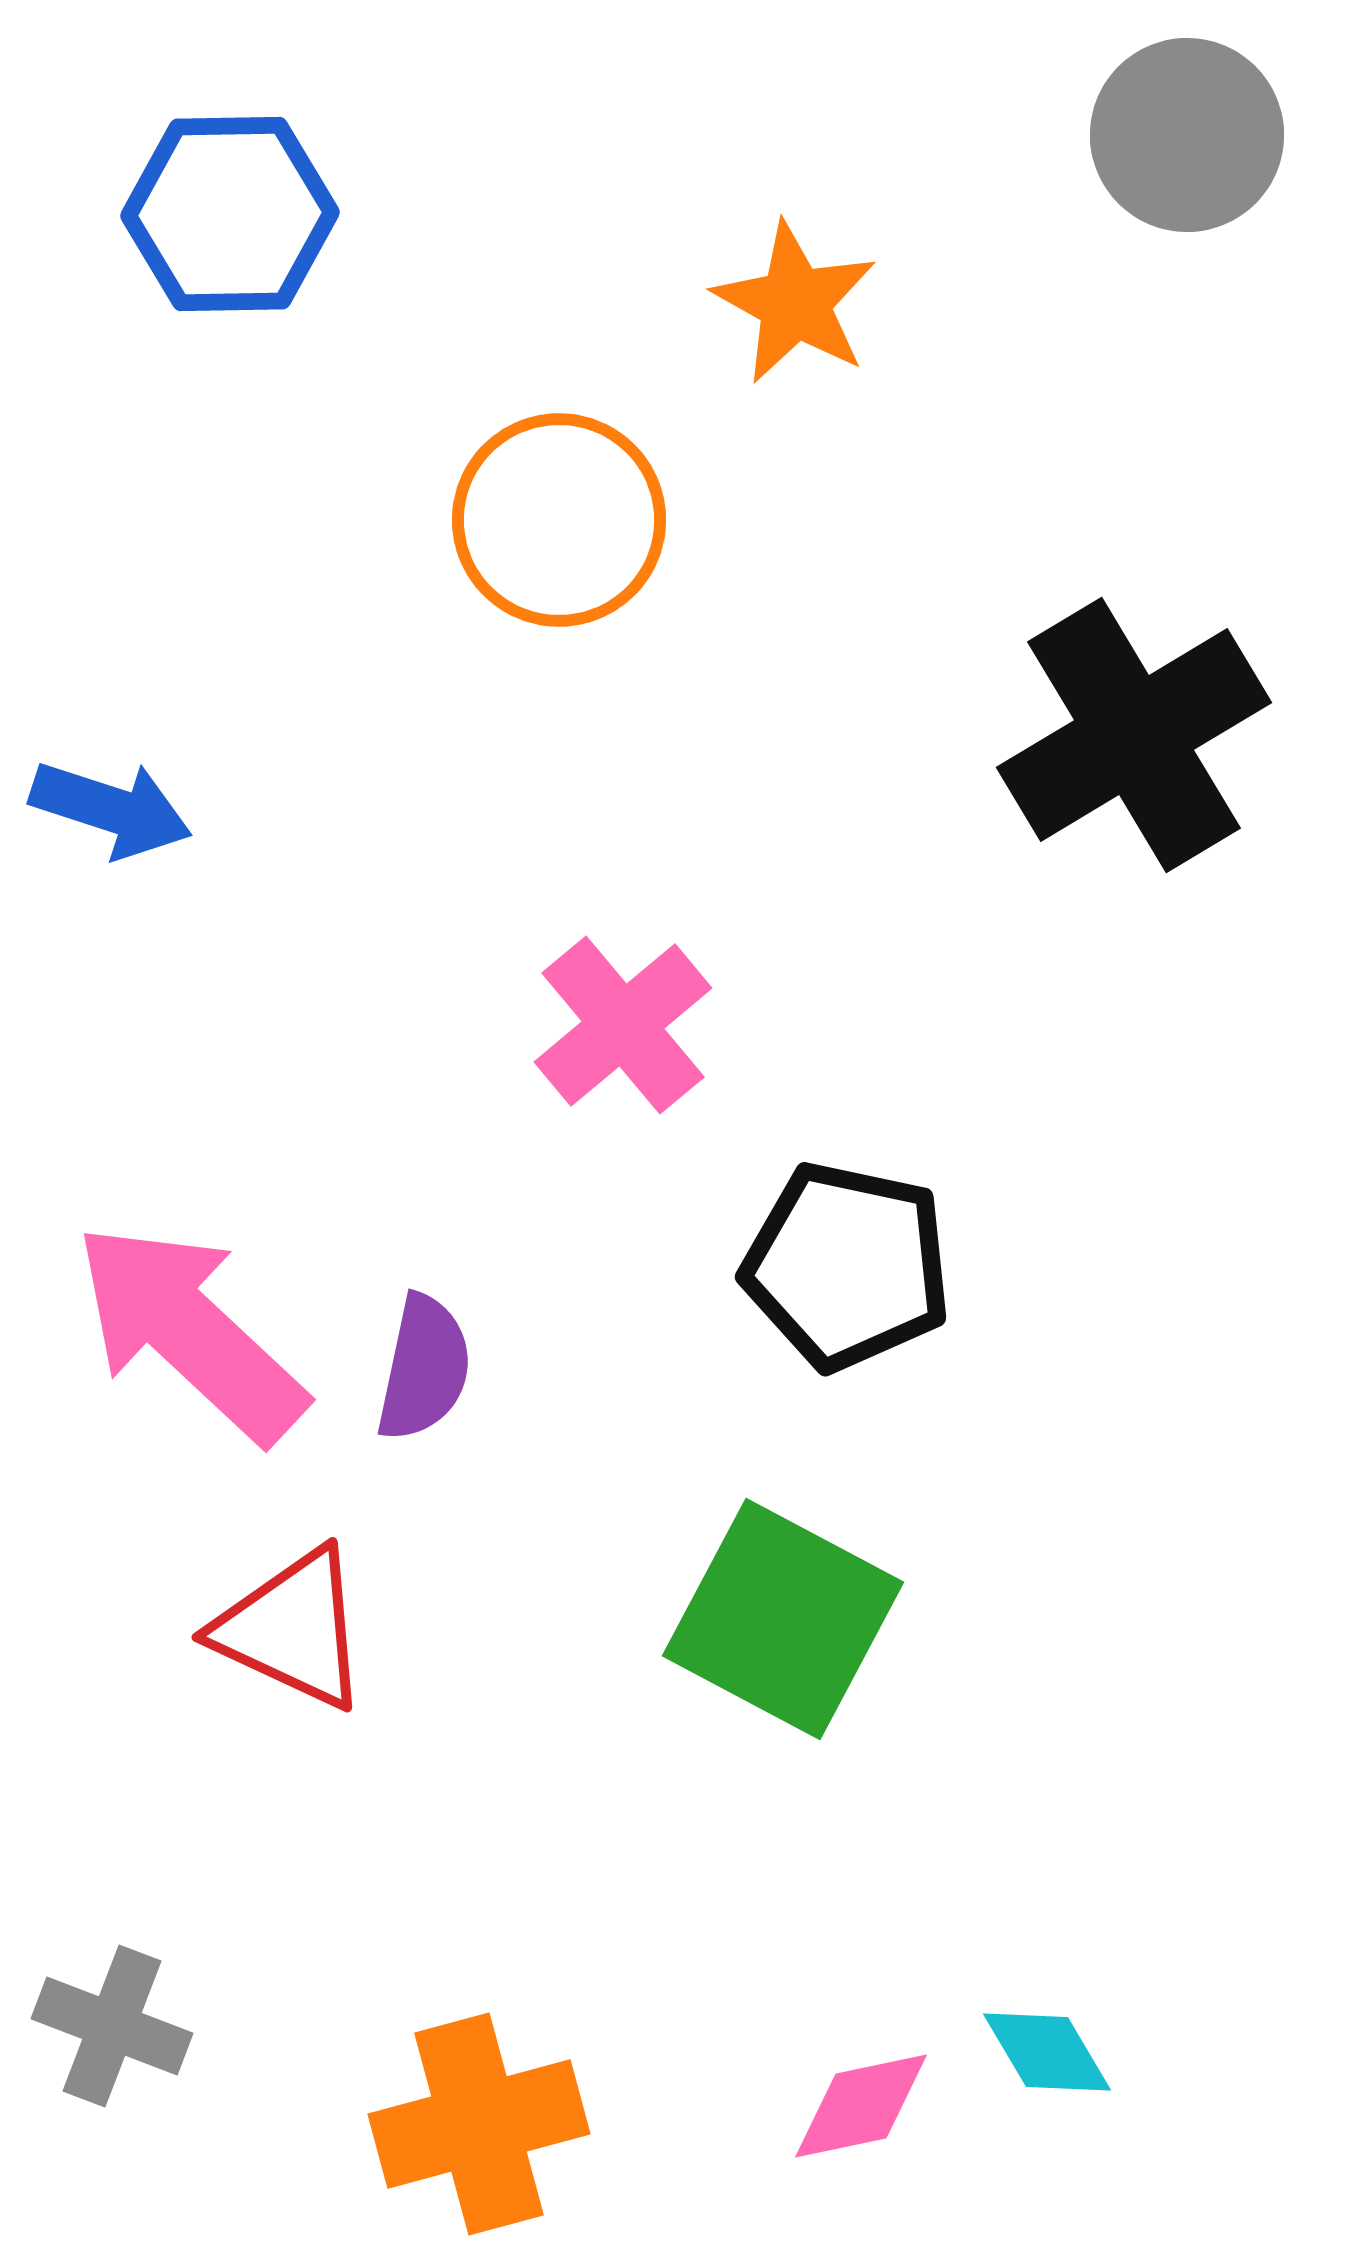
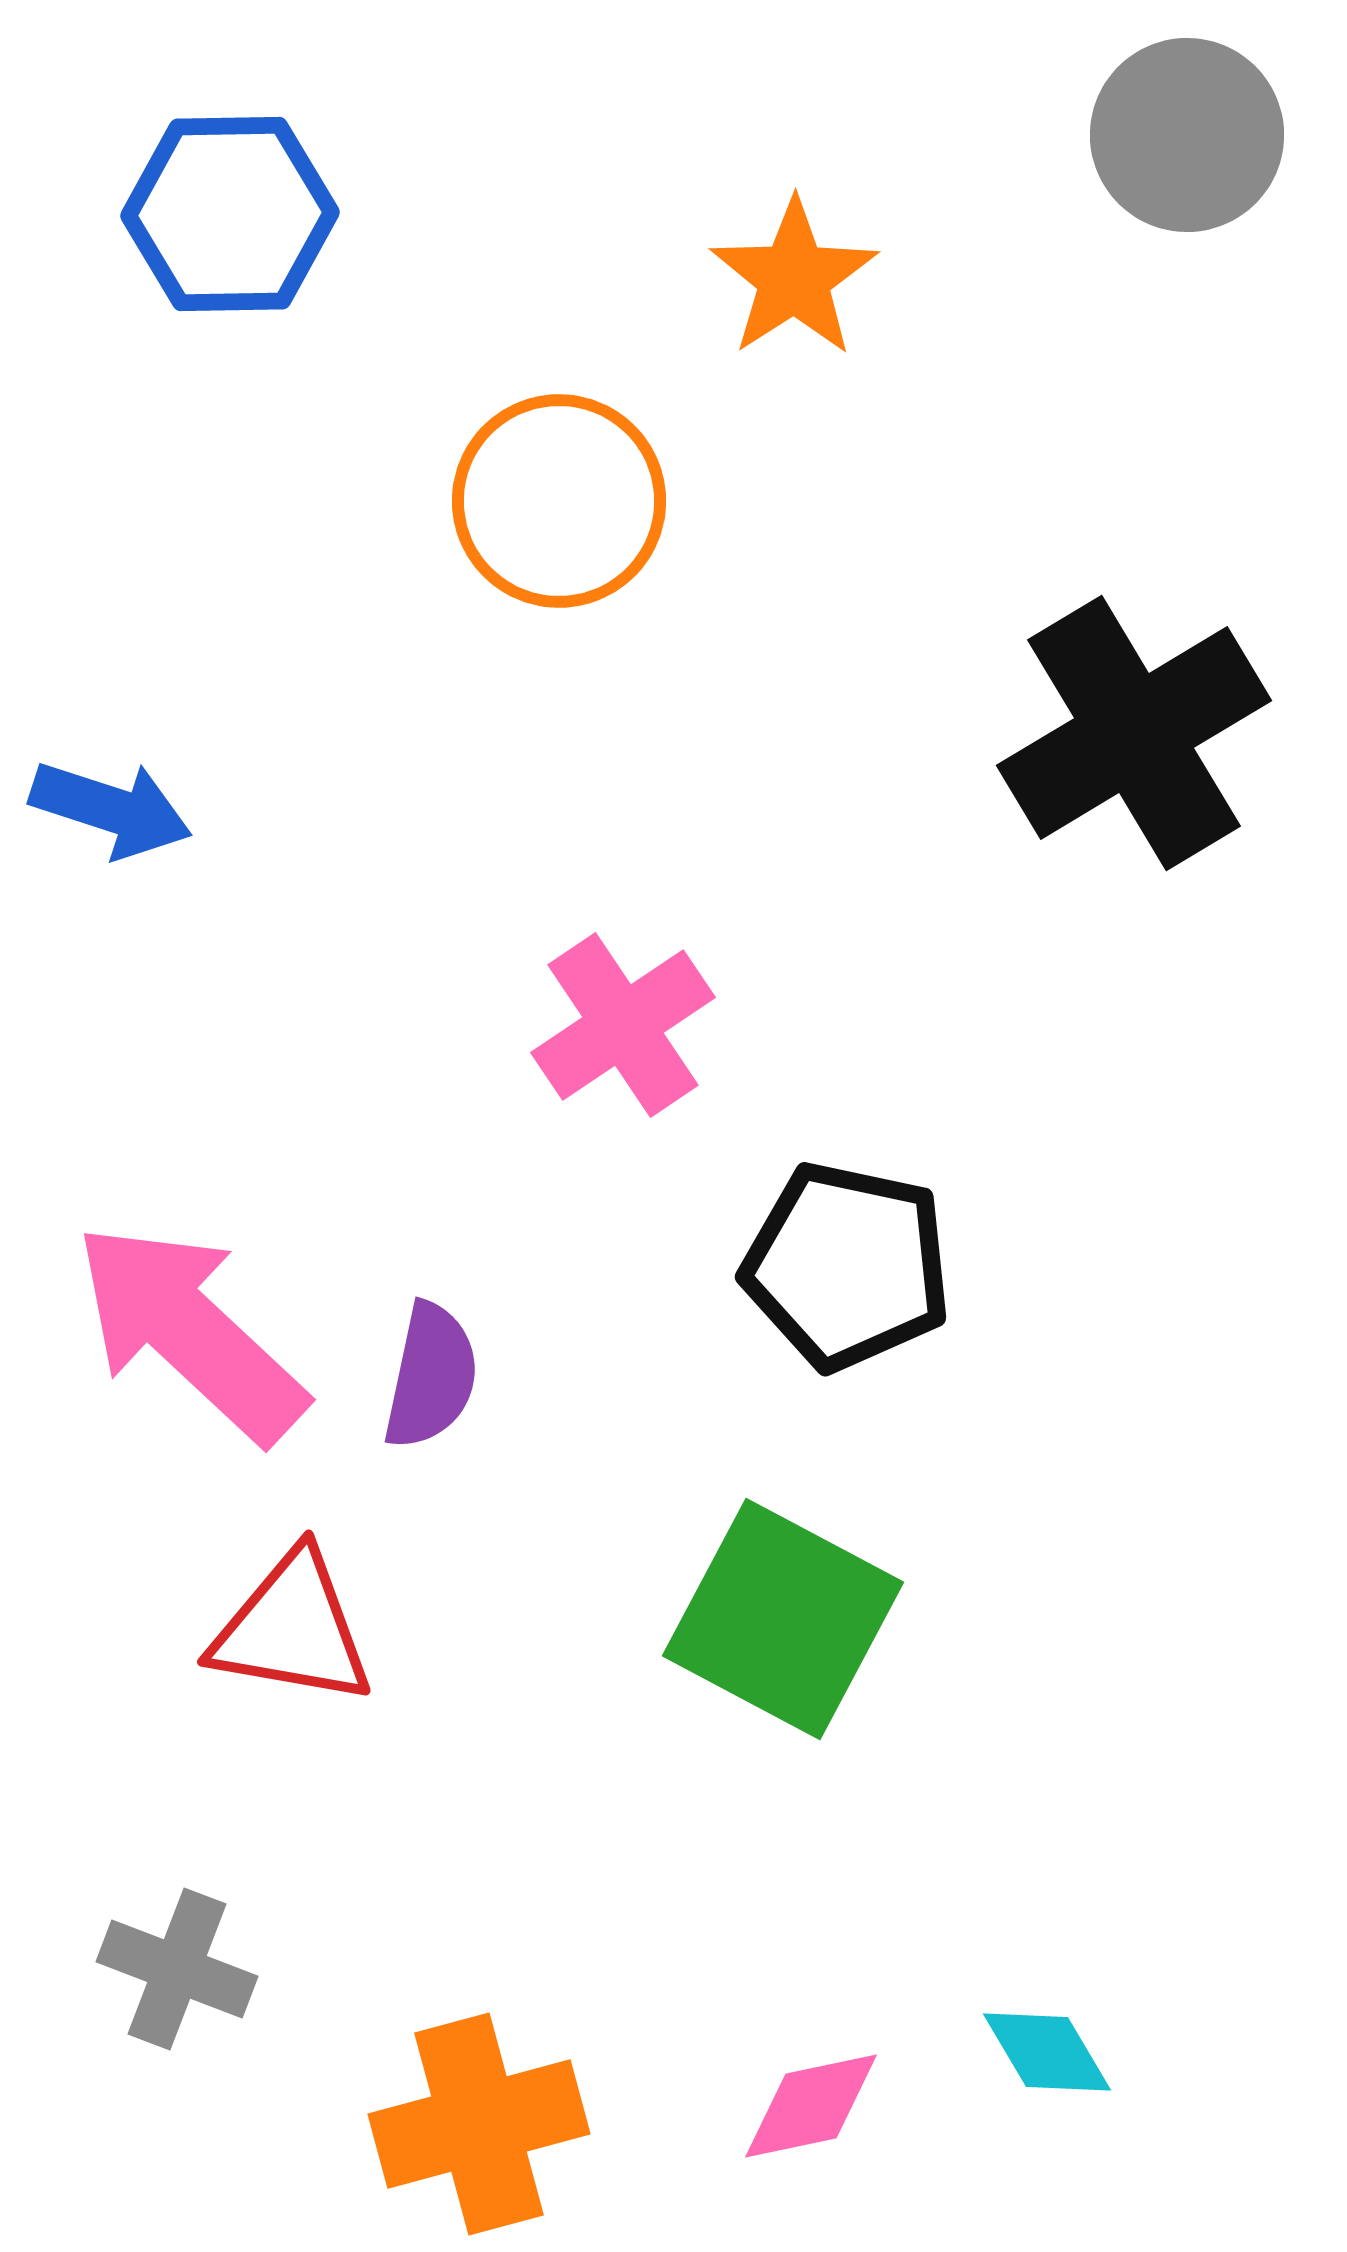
orange star: moved 1 px left, 25 px up; rotated 10 degrees clockwise
orange circle: moved 19 px up
black cross: moved 2 px up
pink cross: rotated 6 degrees clockwise
purple semicircle: moved 7 px right, 8 px down
red triangle: rotated 15 degrees counterclockwise
gray cross: moved 65 px right, 57 px up
pink diamond: moved 50 px left
